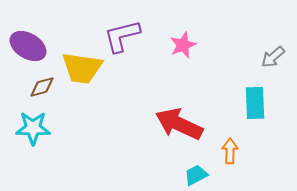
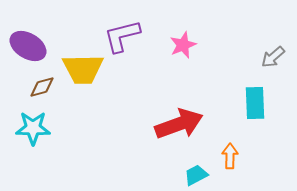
yellow trapezoid: moved 1 px right, 1 px down; rotated 9 degrees counterclockwise
red arrow: rotated 135 degrees clockwise
orange arrow: moved 5 px down
